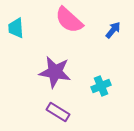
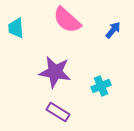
pink semicircle: moved 2 px left
